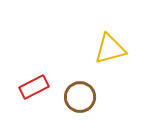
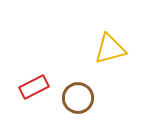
brown circle: moved 2 px left, 1 px down
